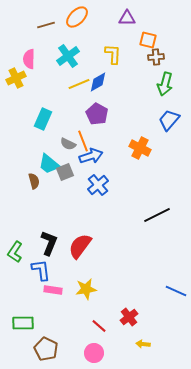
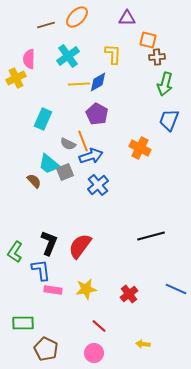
brown cross: moved 1 px right
yellow line: rotated 20 degrees clockwise
blue trapezoid: rotated 20 degrees counterclockwise
brown semicircle: rotated 28 degrees counterclockwise
black line: moved 6 px left, 21 px down; rotated 12 degrees clockwise
blue line: moved 2 px up
red cross: moved 23 px up
